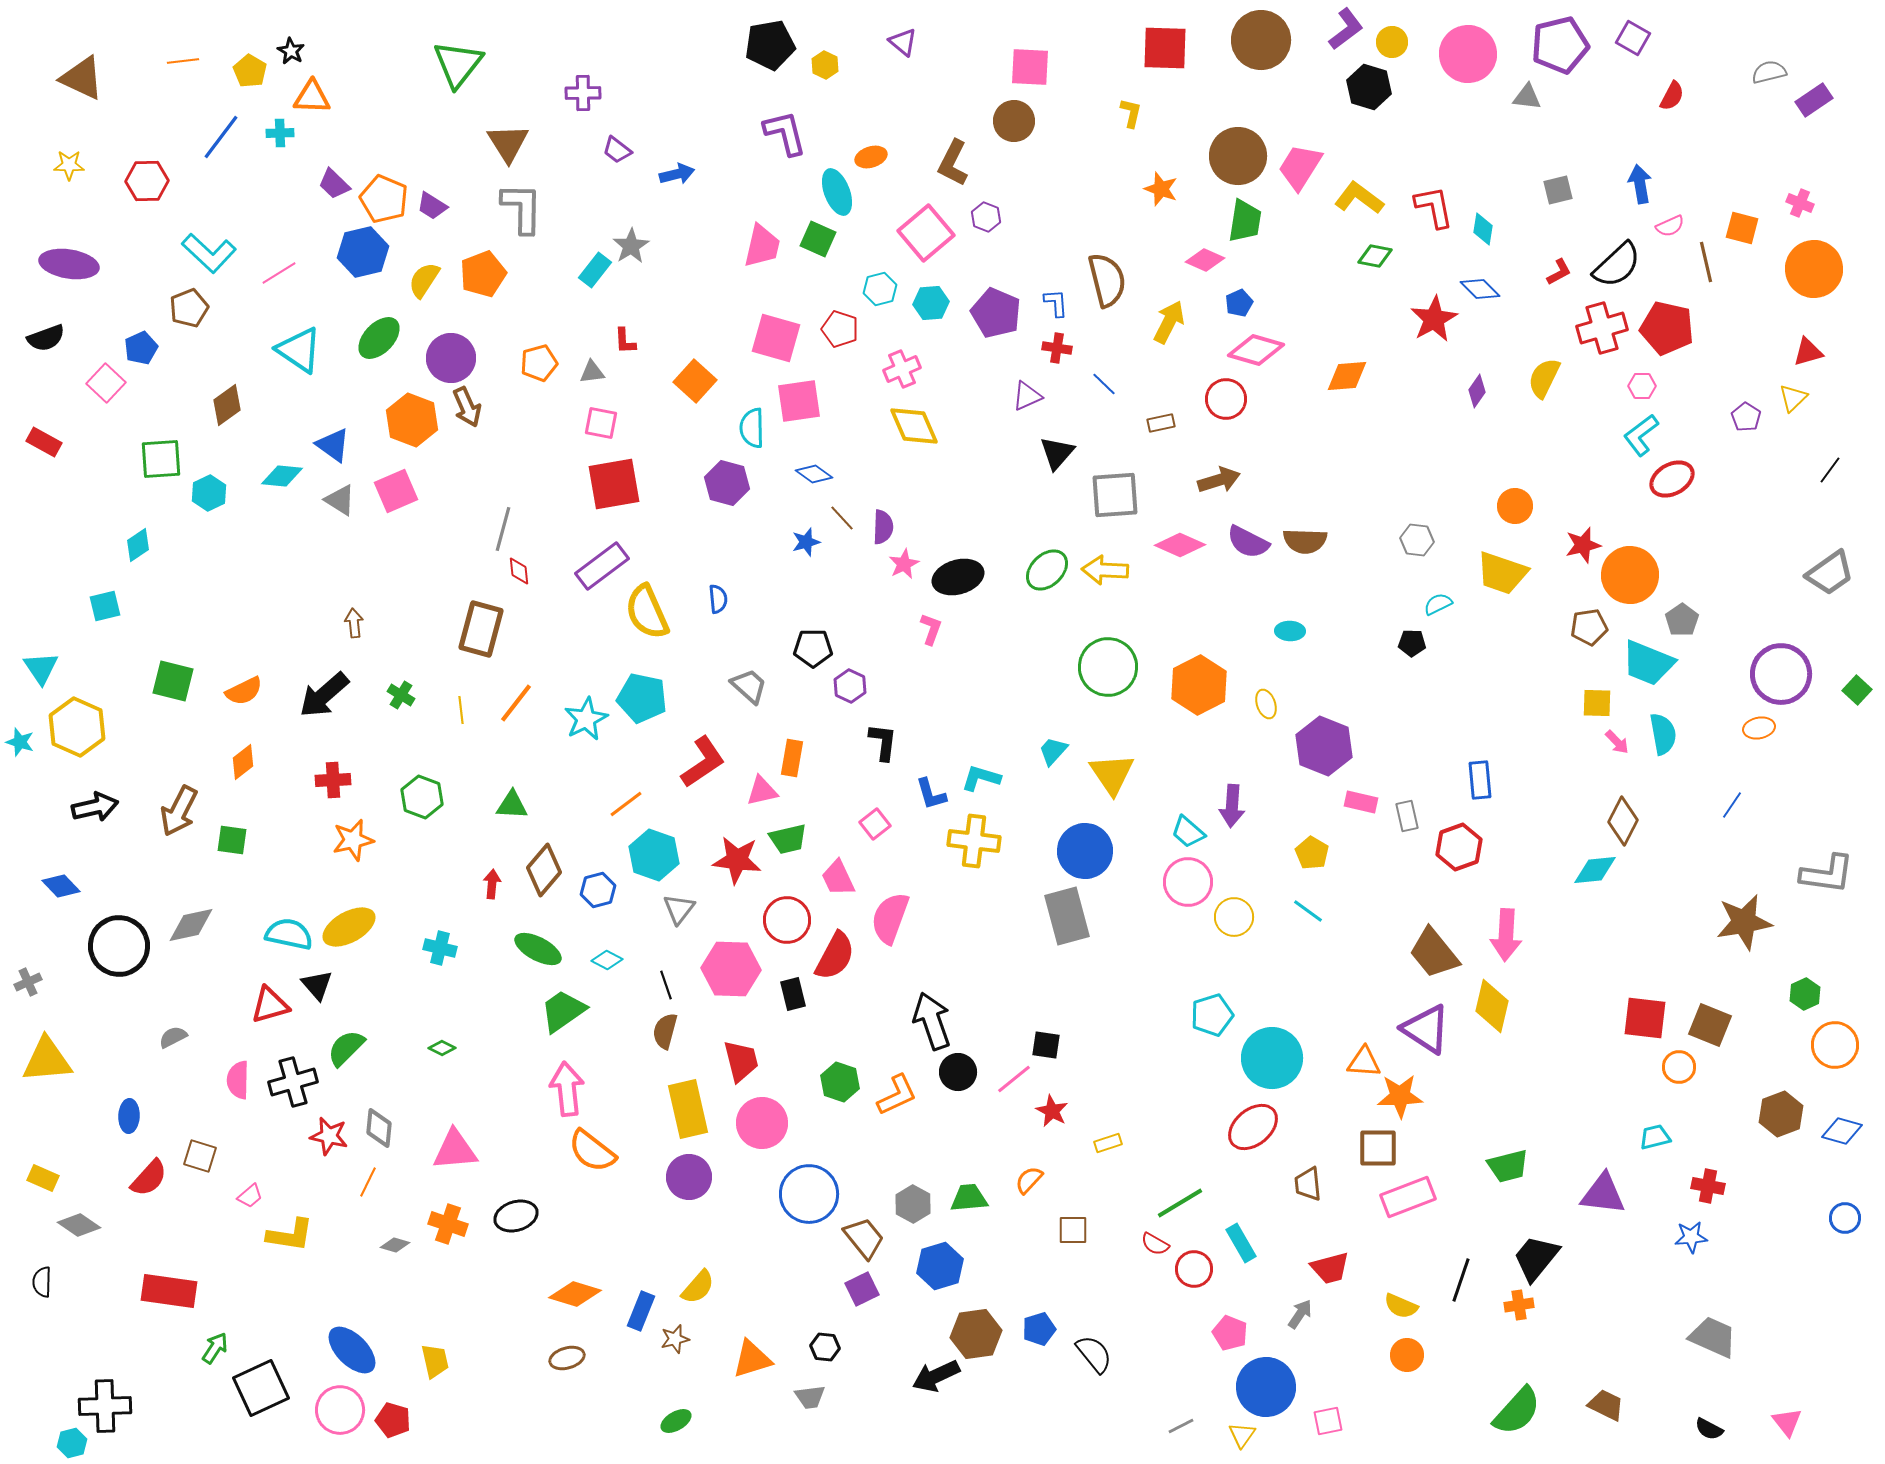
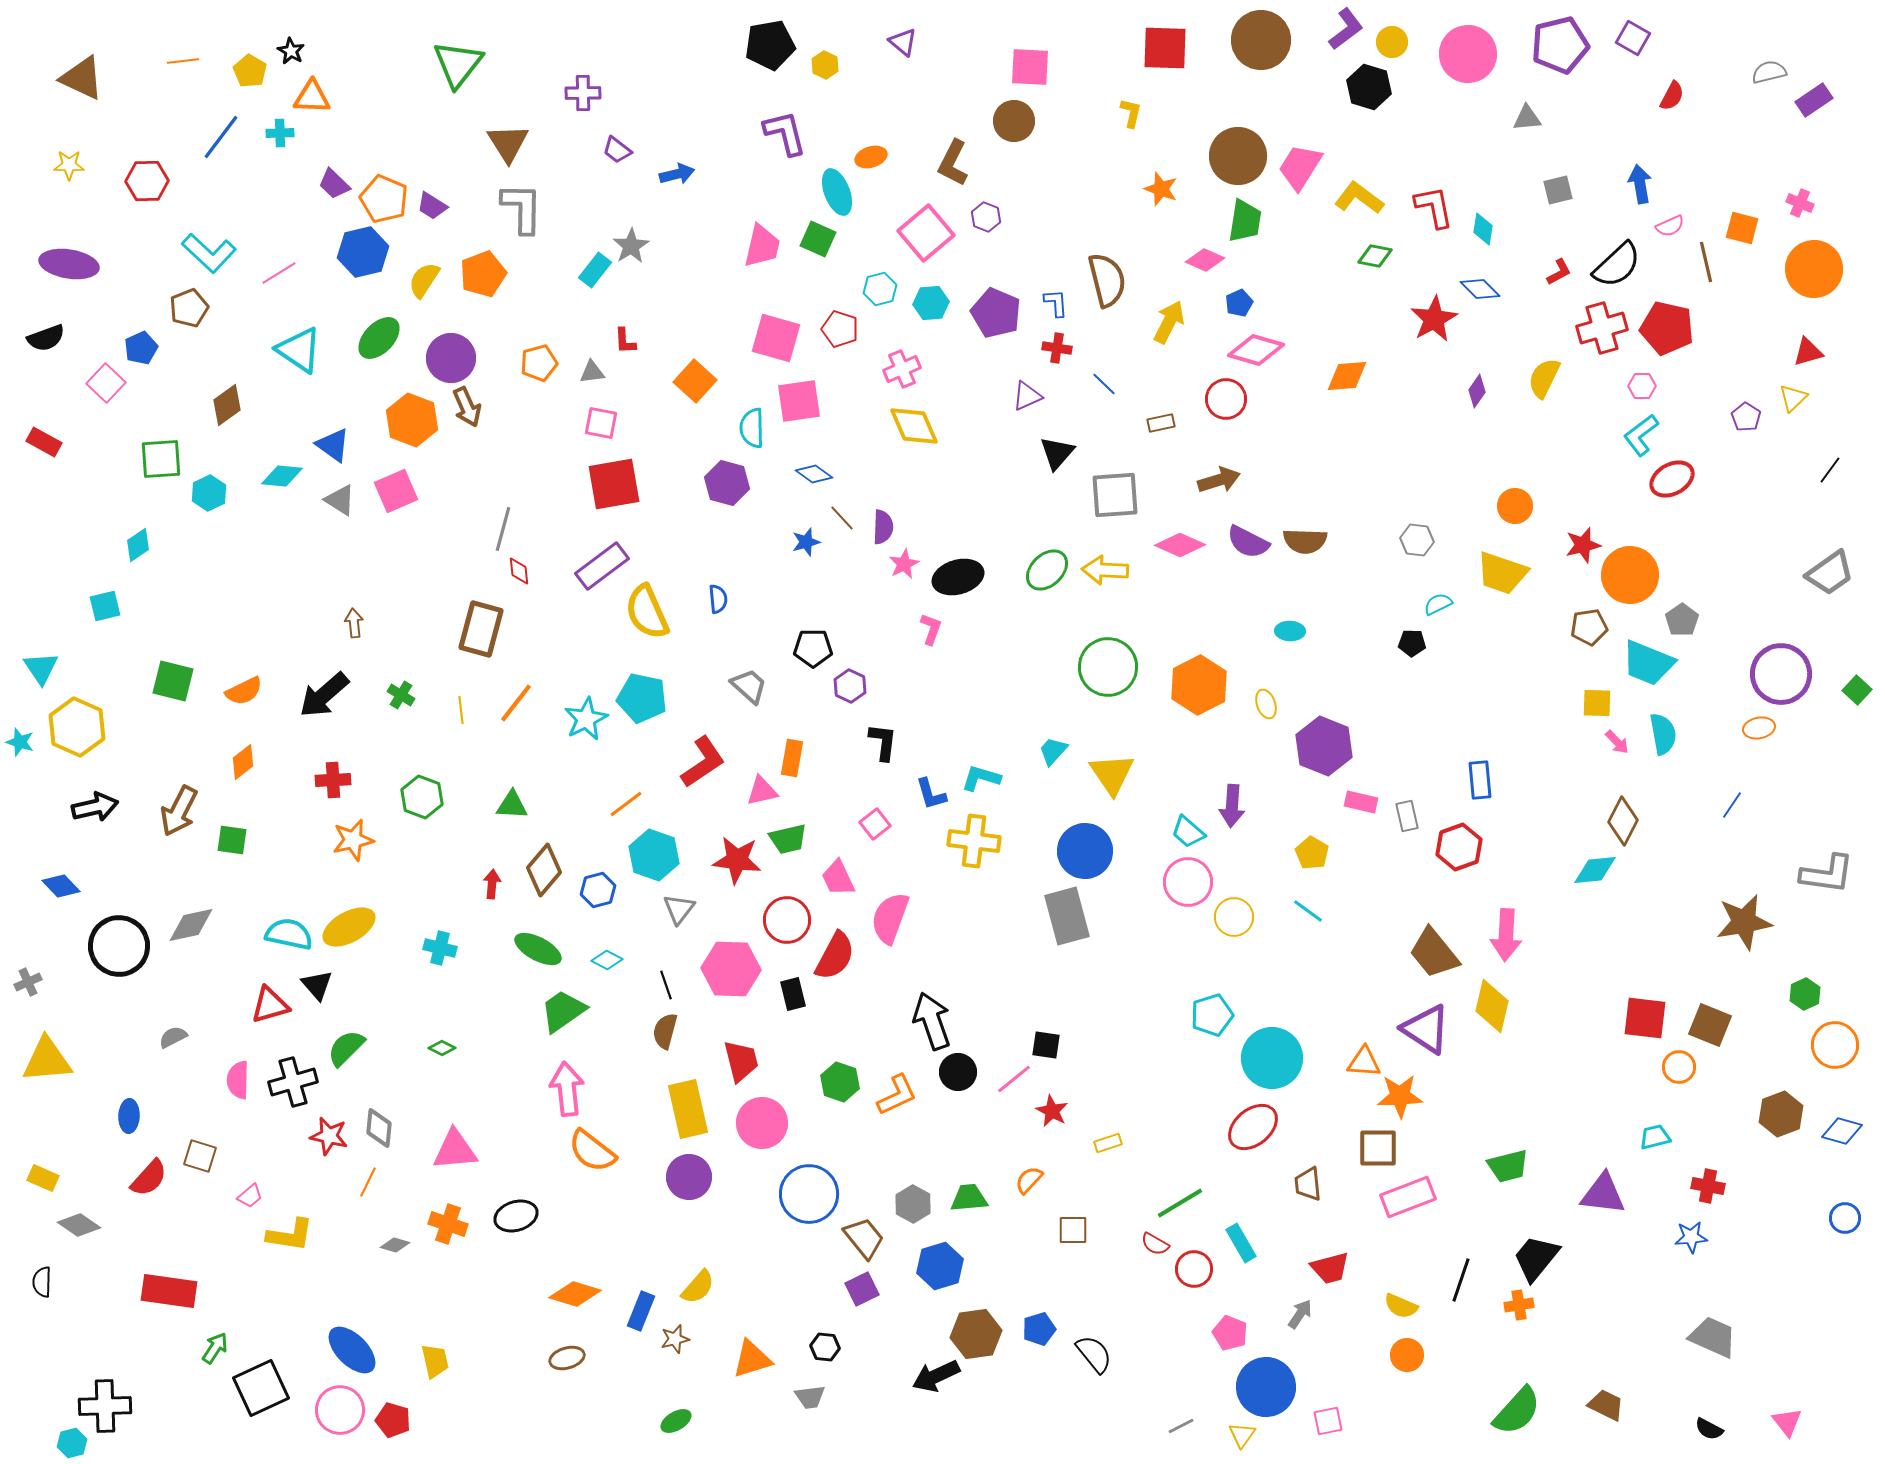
gray triangle at (1527, 97): moved 21 px down; rotated 12 degrees counterclockwise
